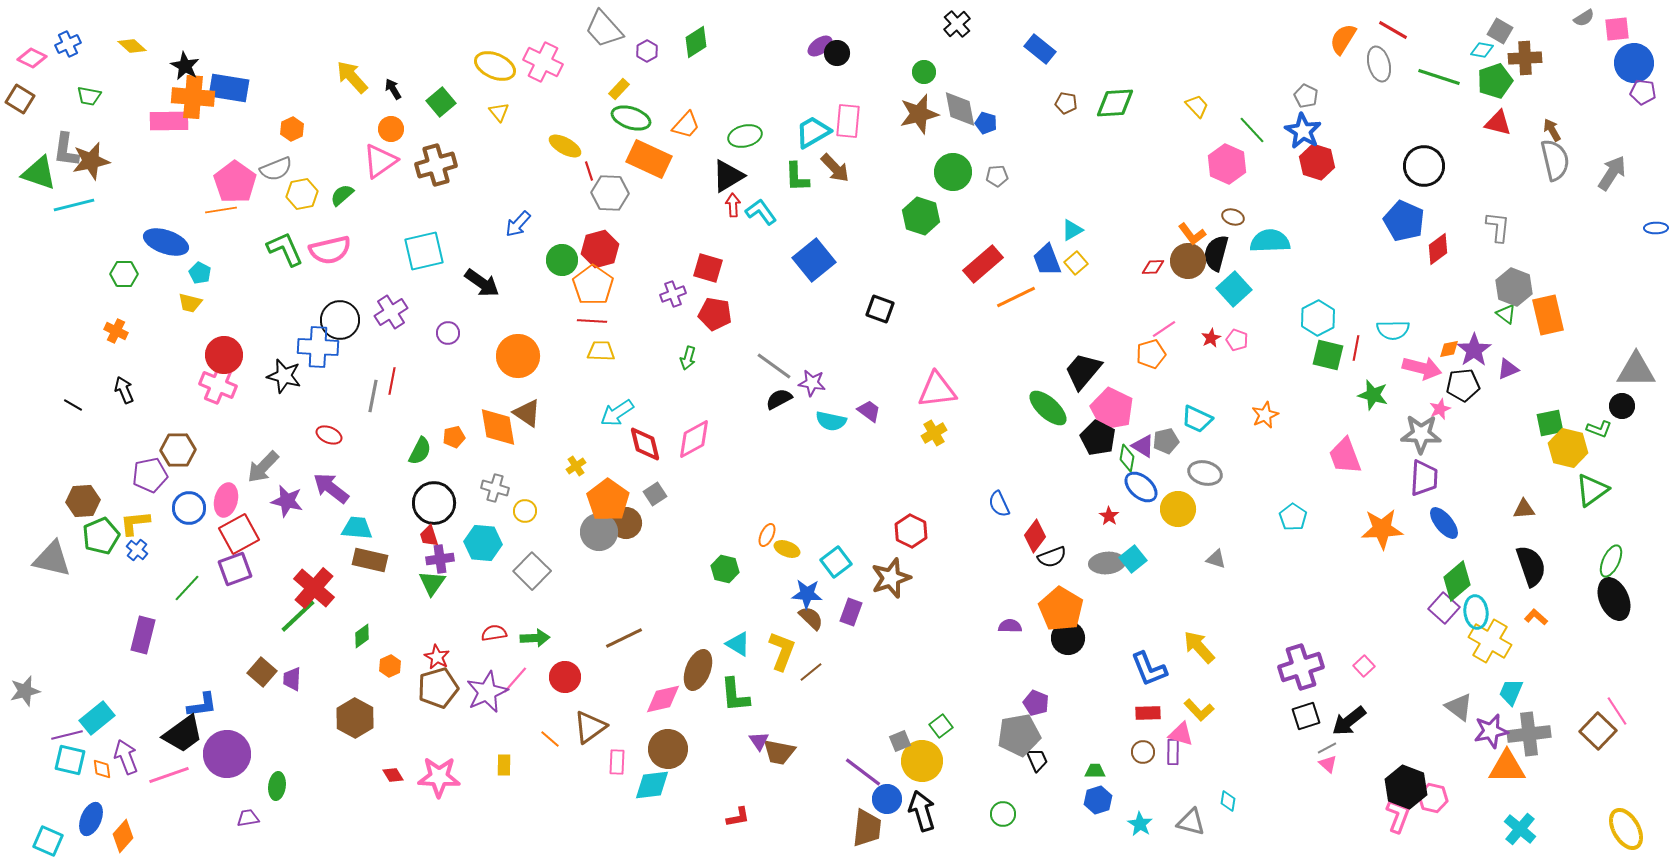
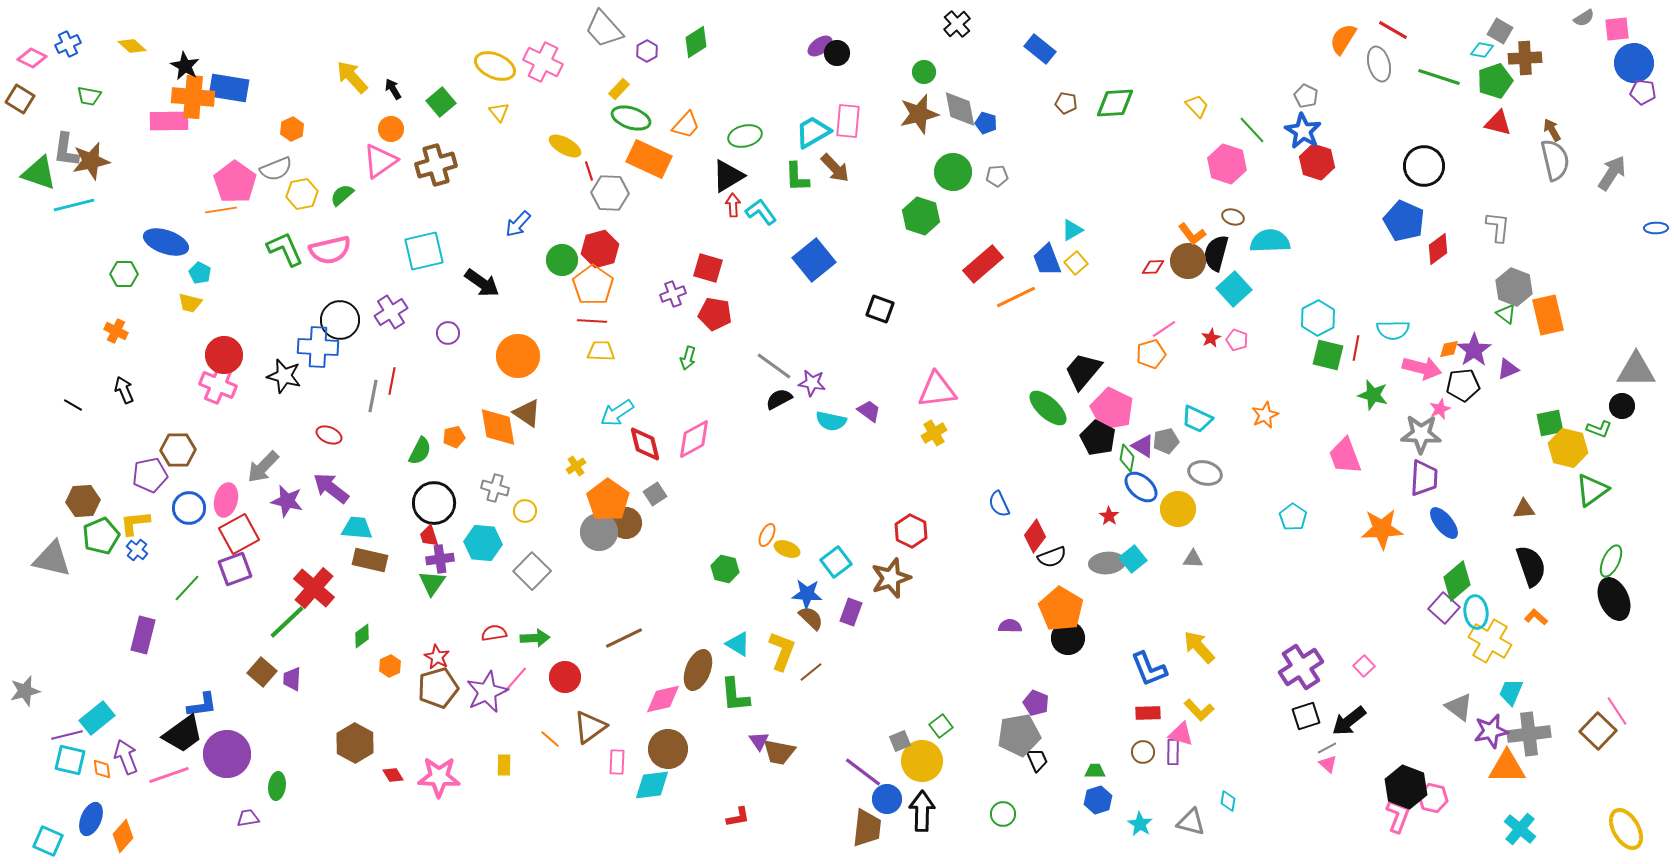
pink hexagon at (1227, 164): rotated 6 degrees counterclockwise
gray triangle at (1216, 559): moved 23 px left; rotated 15 degrees counterclockwise
green line at (298, 616): moved 11 px left, 6 px down
purple cross at (1301, 667): rotated 15 degrees counterclockwise
brown hexagon at (355, 718): moved 25 px down
black arrow at (922, 811): rotated 18 degrees clockwise
